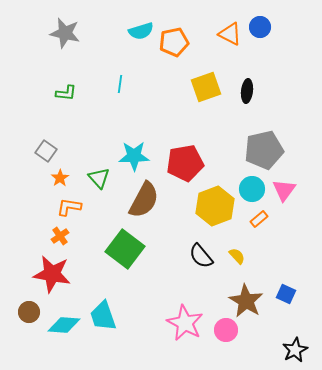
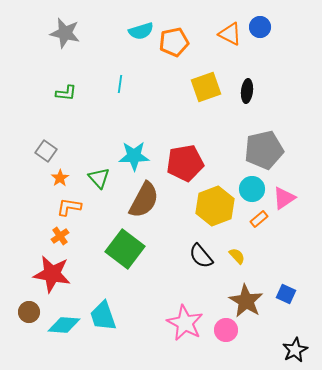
pink triangle: moved 8 px down; rotated 20 degrees clockwise
